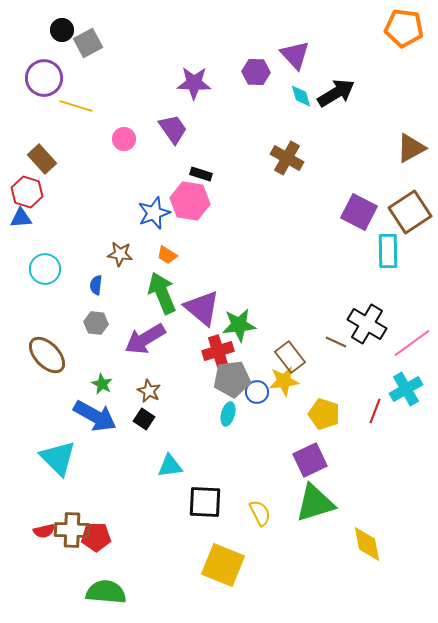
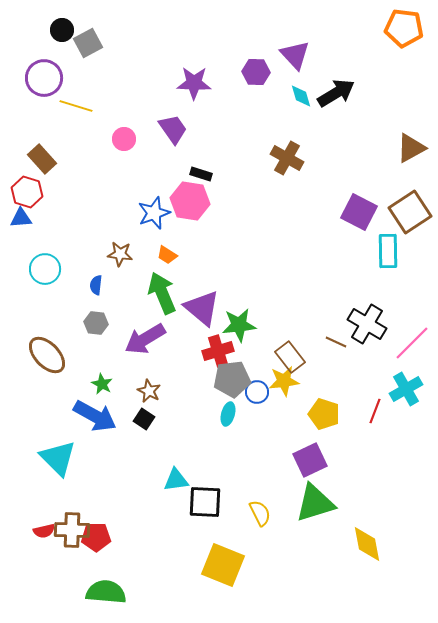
pink line at (412, 343): rotated 9 degrees counterclockwise
cyan triangle at (170, 466): moved 6 px right, 14 px down
